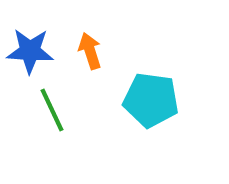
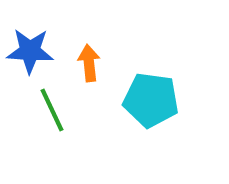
orange arrow: moved 1 px left, 12 px down; rotated 12 degrees clockwise
